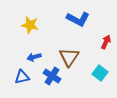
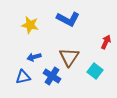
blue L-shape: moved 10 px left
cyan square: moved 5 px left, 2 px up
blue triangle: moved 1 px right
